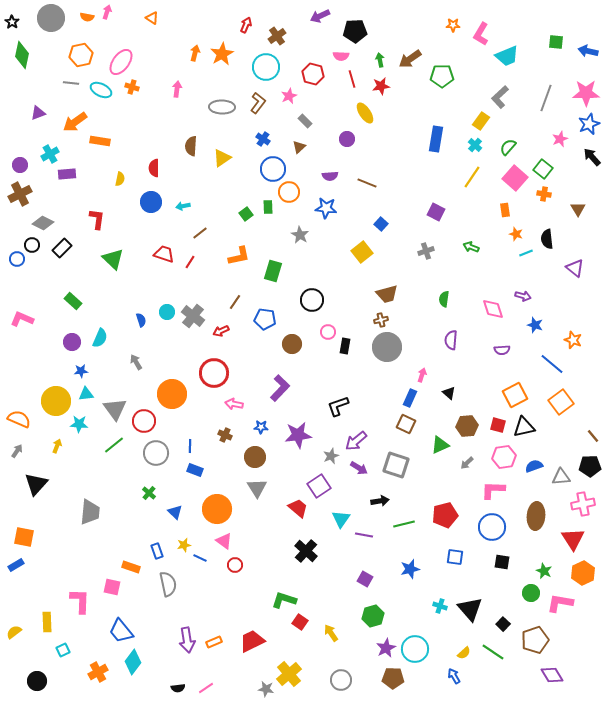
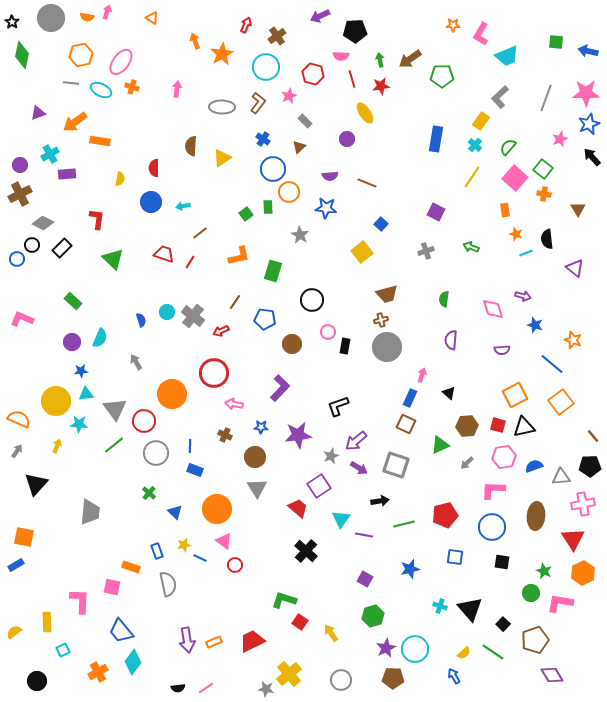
orange arrow at (195, 53): moved 12 px up; rotated 35 degrees counterclockwise
